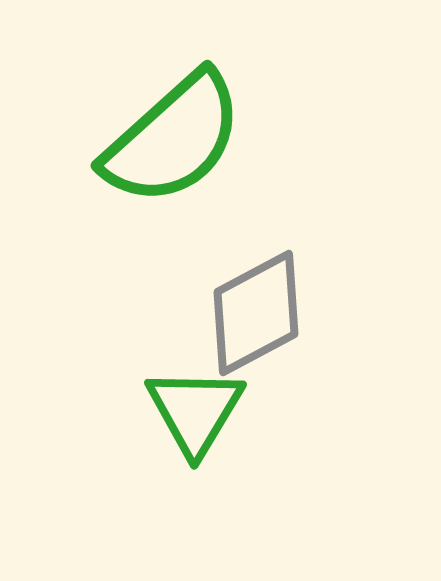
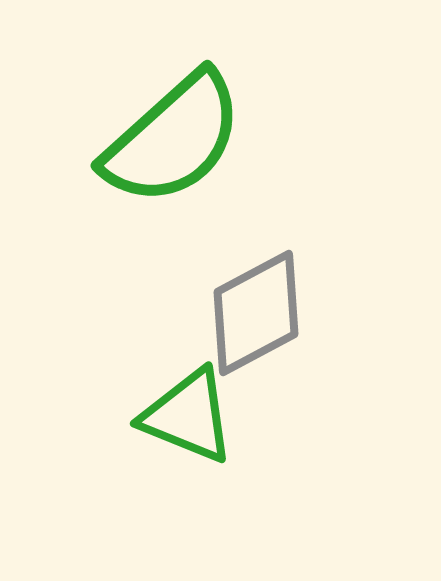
green triangle: moved 7 px left, 5 px down; rotated 39 degrees counterclockwise
